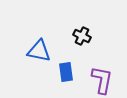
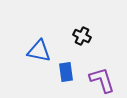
purple L-shape: rotated 28 degrees counterclockwise
